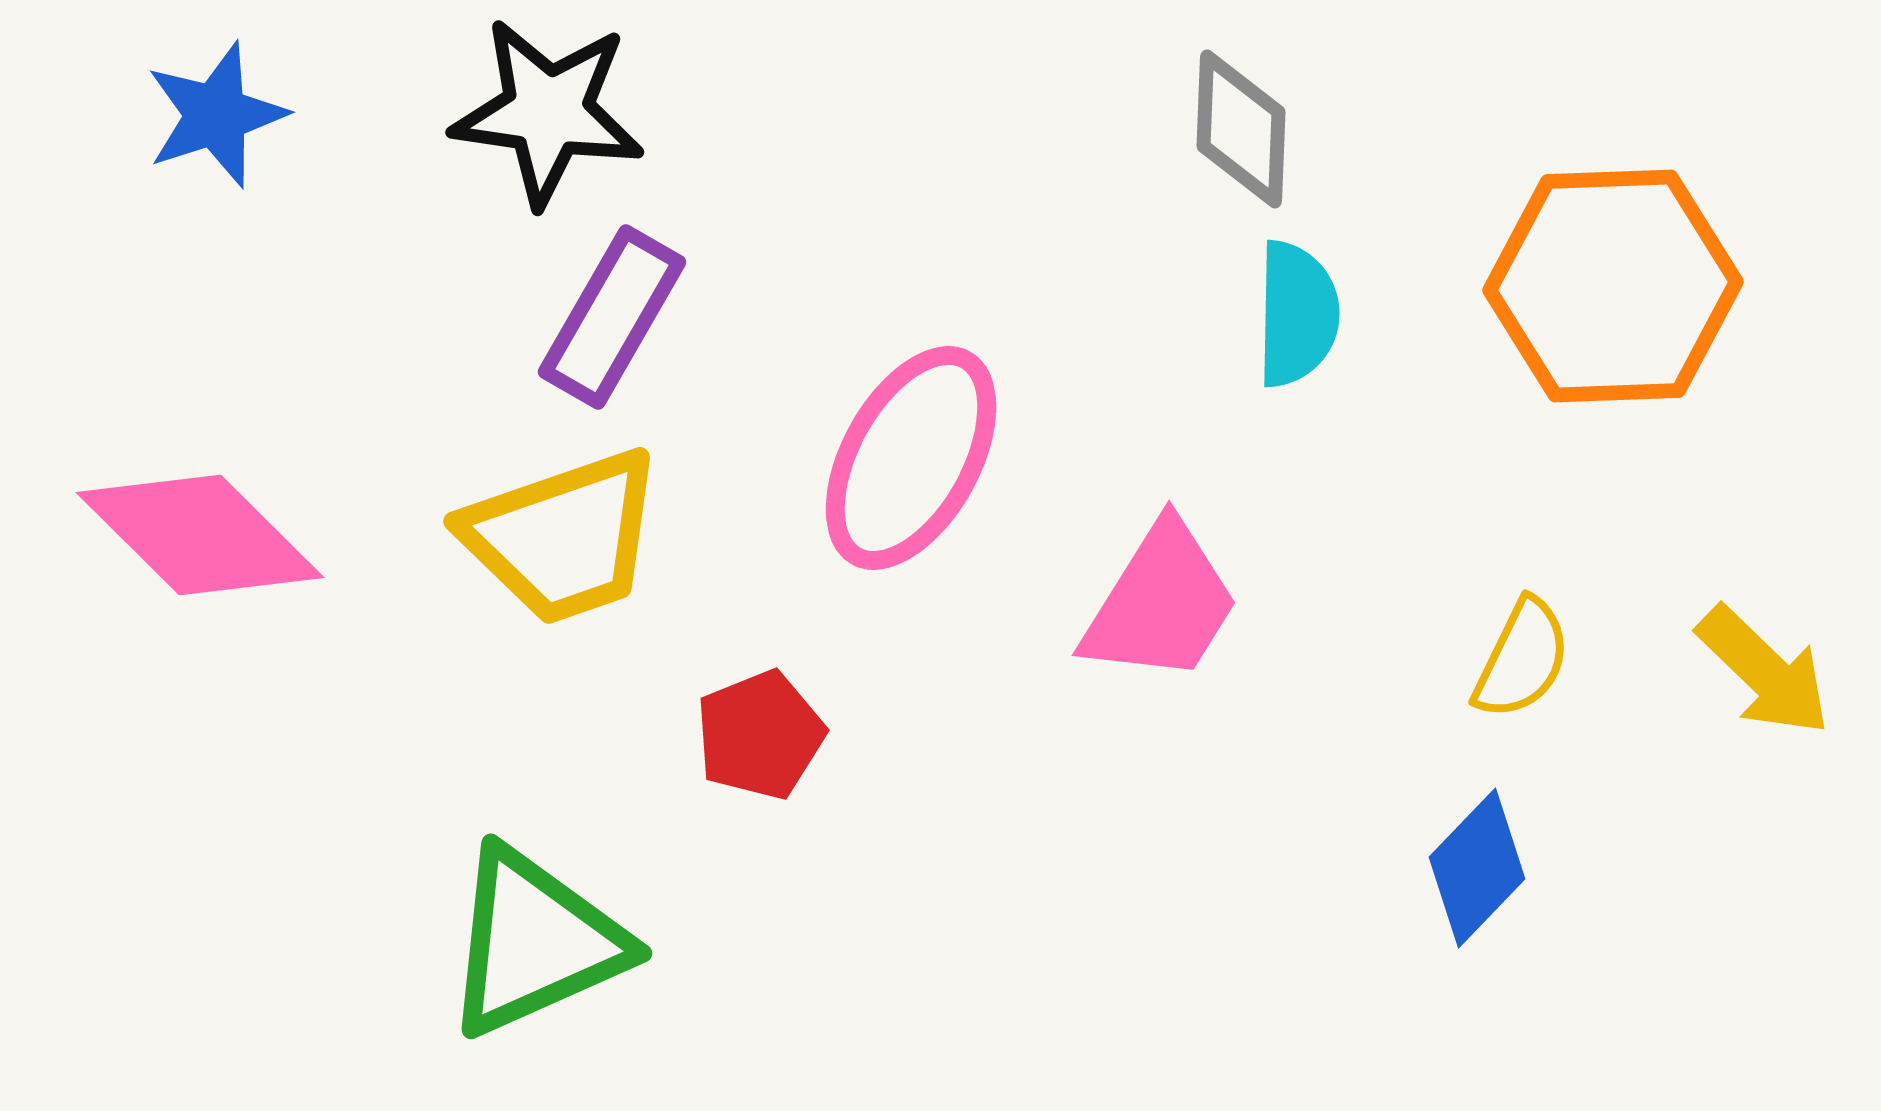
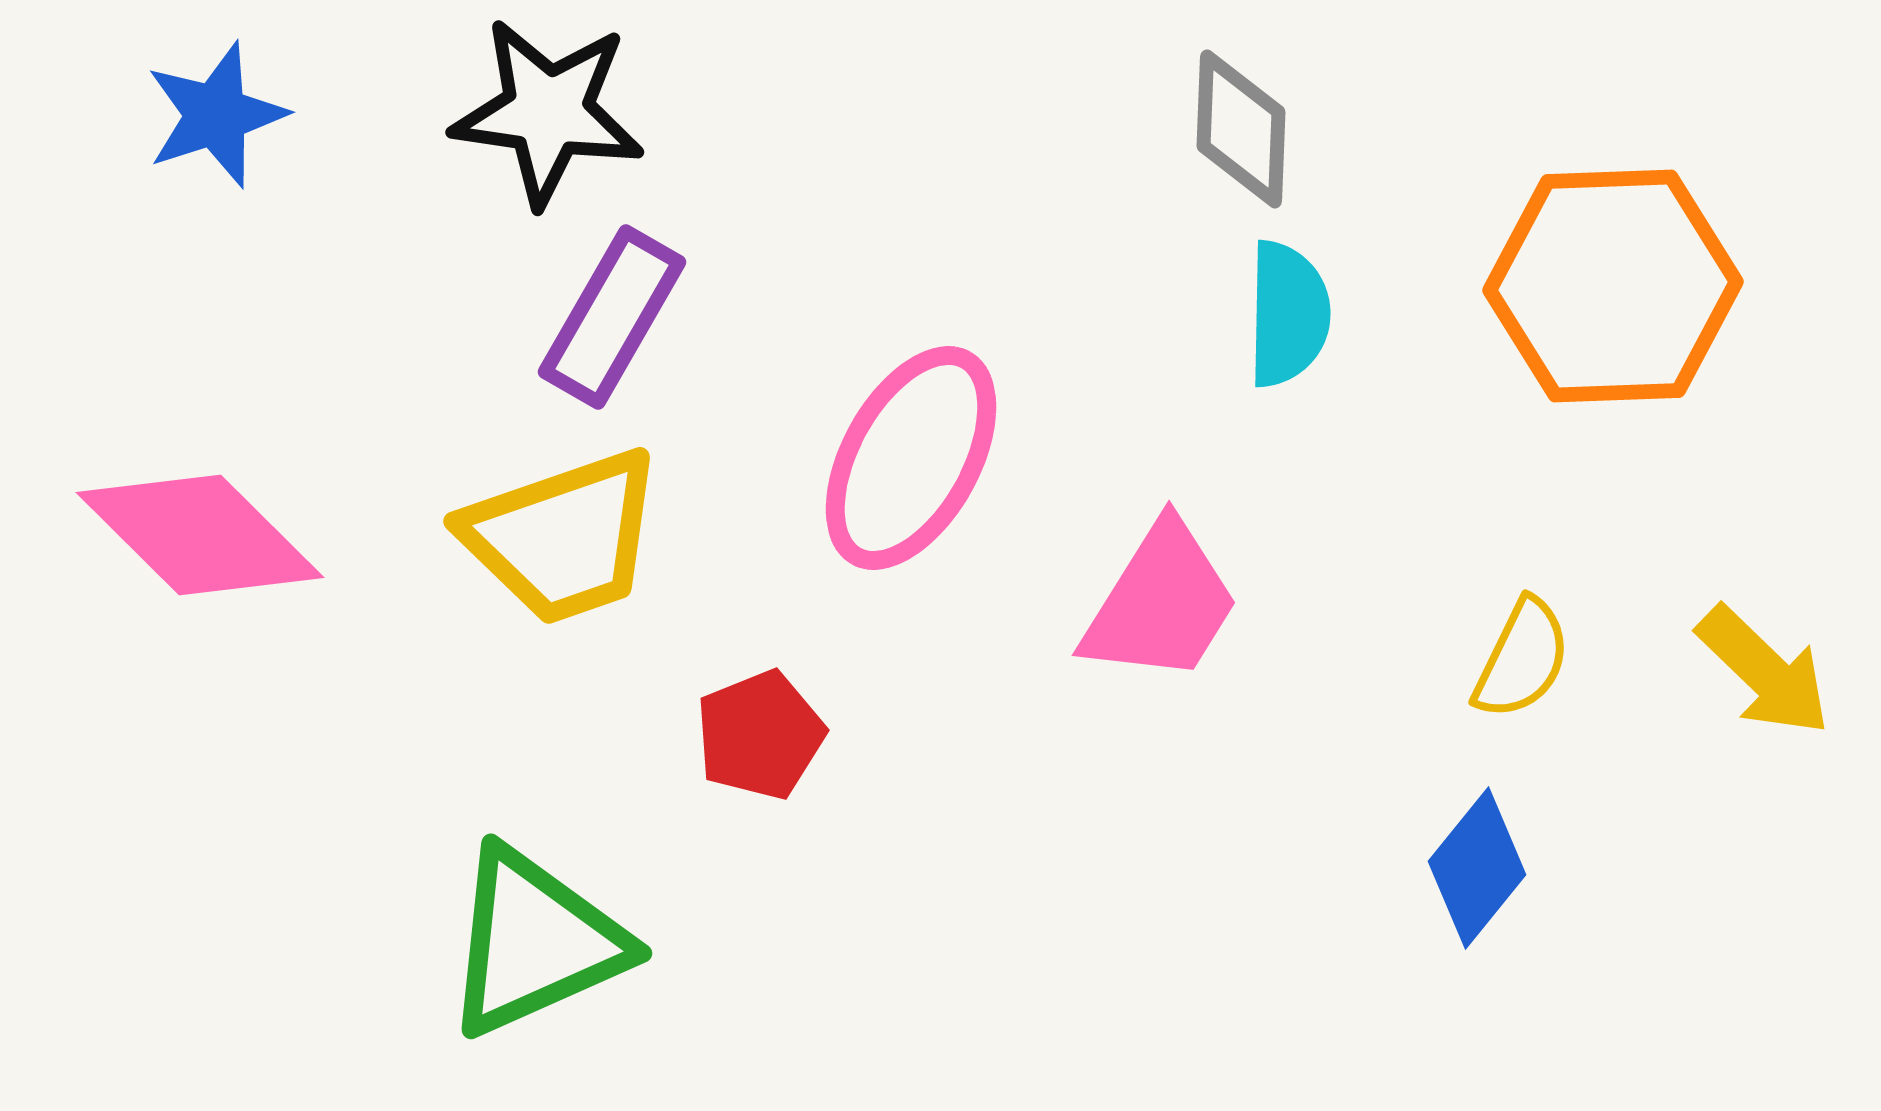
cyan semicircle: moved 9 px left
blue diamond: rotated 5 degrees counterclockwise
